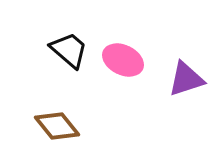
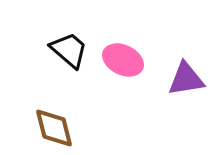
purple triangle: rotated 9 degrees clockwise
brown diamond: moved 3 px left, 2 px down; rotated 24 degrees clockwise
